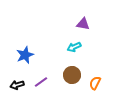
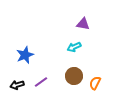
brown circle: moved 2 px right, 1 px down
